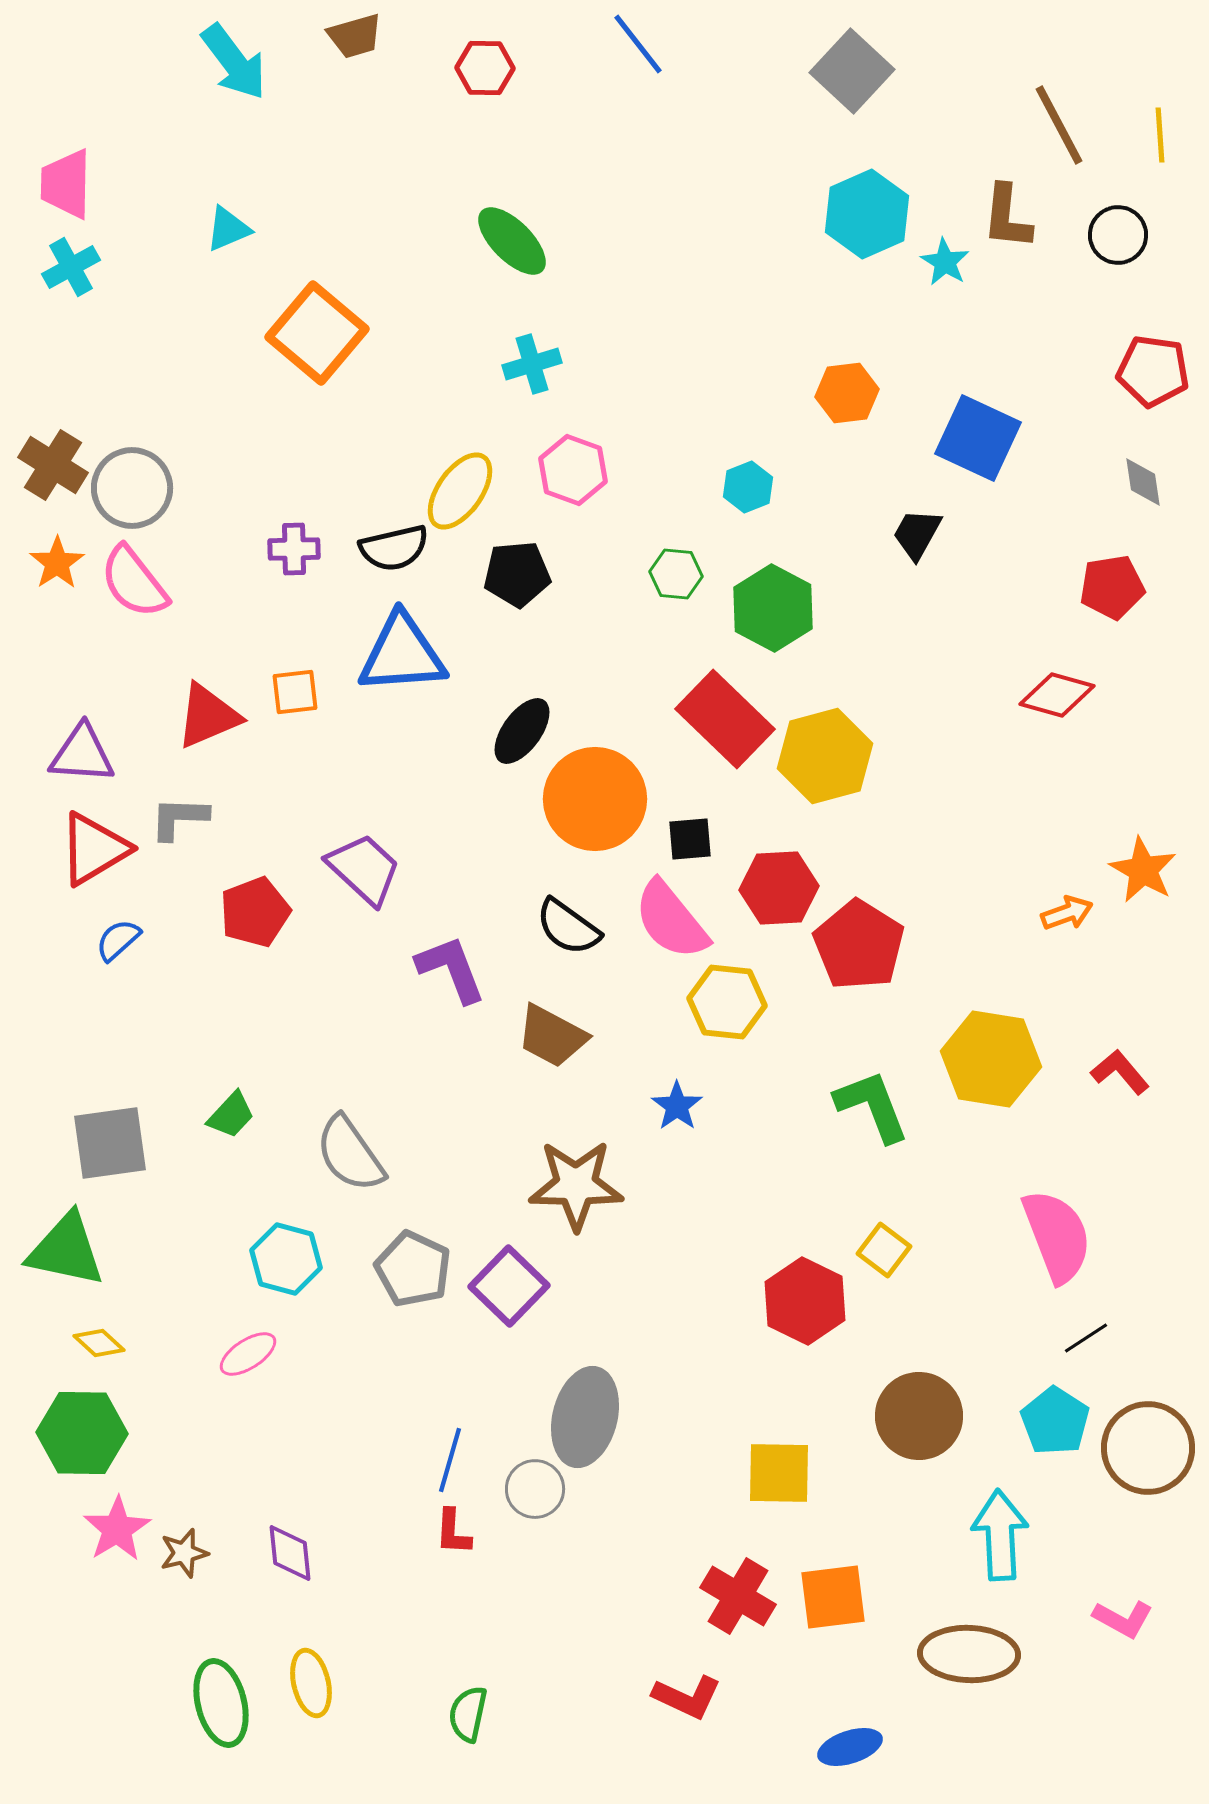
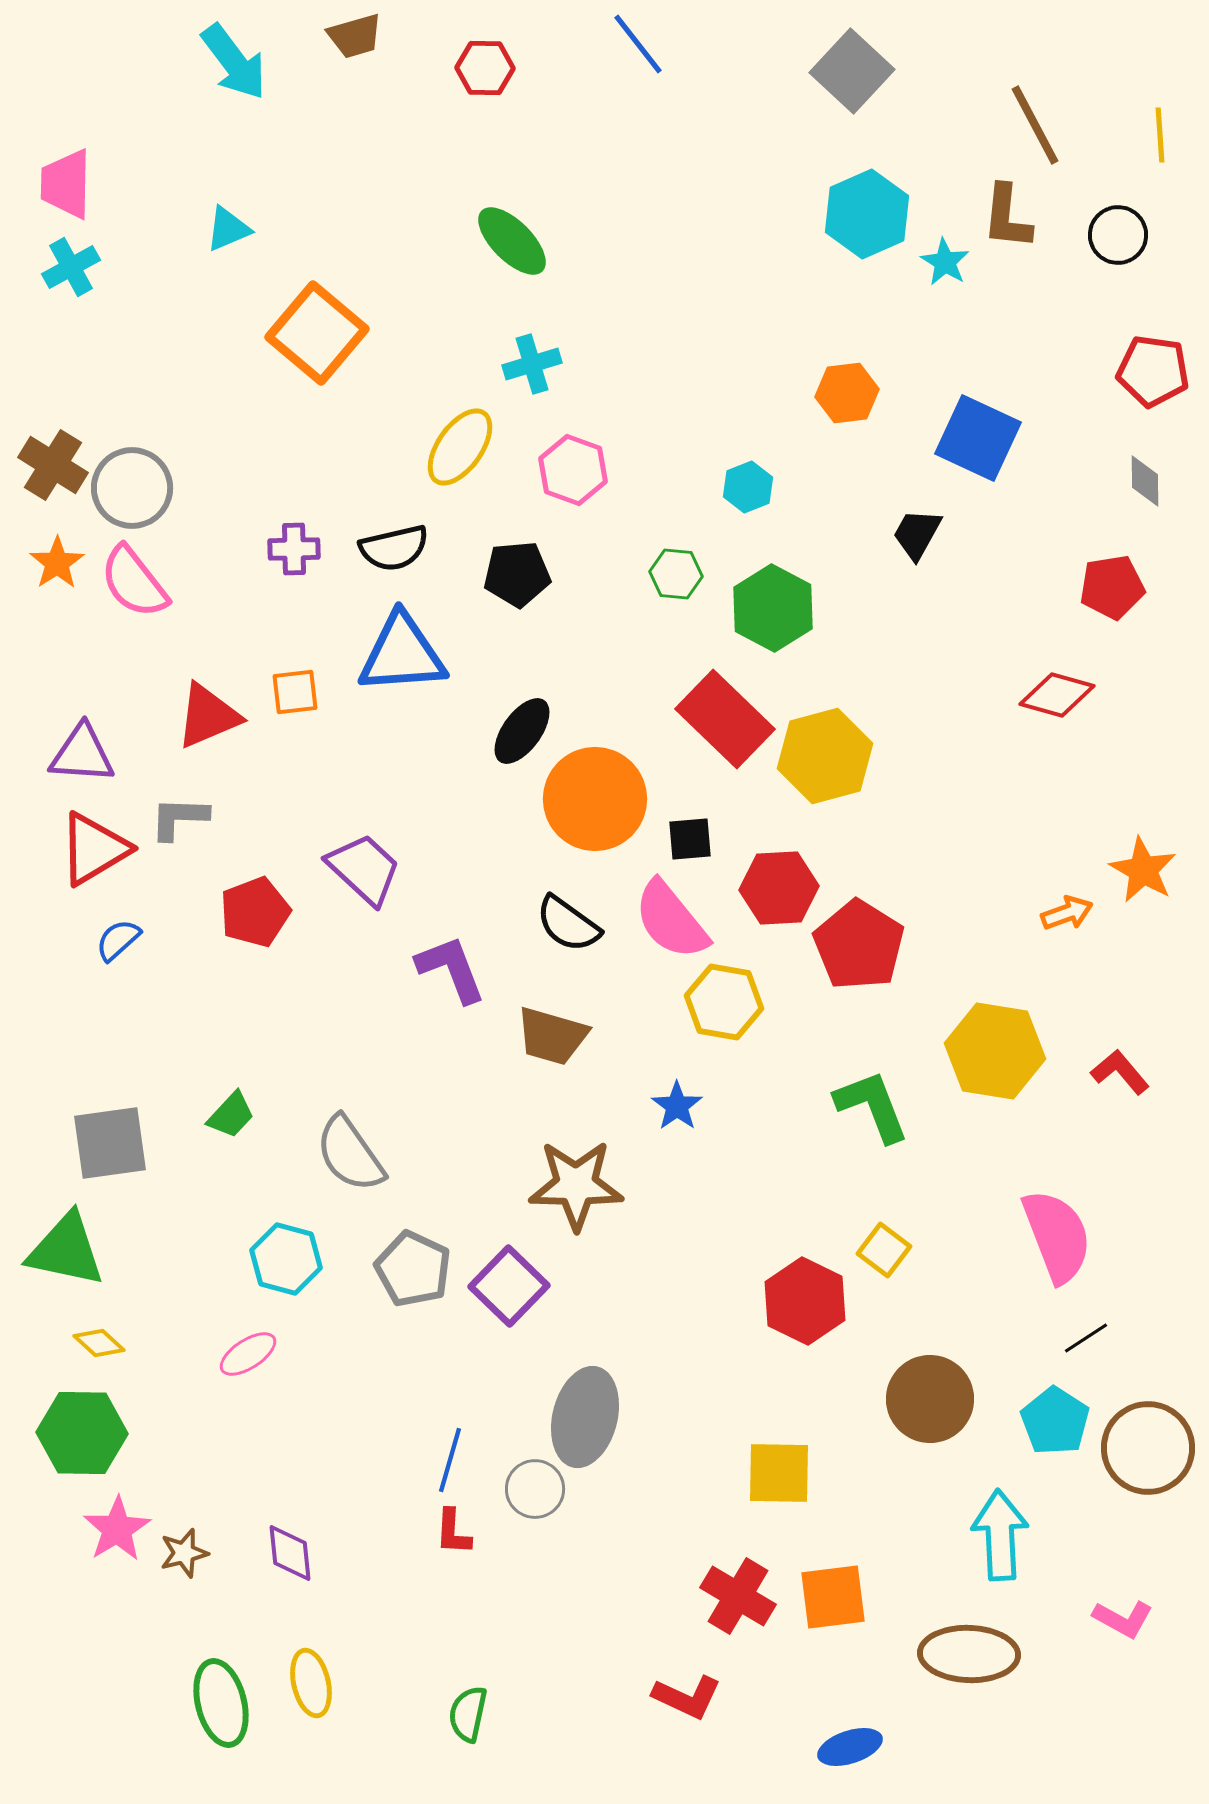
brown line at (1059, 125): moved 24 px left
gray diamond at (1143, 482): moved 2 px right, 1 px up; rotated 8 degrees clockwise
yellow ellipse at (460, 491): moved 44 px up
black semicircle at (568, 927): moved 3 px up
yellow hexagon at (727, 1002): moved 3 px left; rotated 4 degrees clockwise
brown trapezoid at (552, 1036): rotated 12 degrees counterclockwise
yellow hexagon at (991, 1059): moved 4 px right, 8 px up
brown circle at (919, 1416): moved 11 px right, 17 px up
